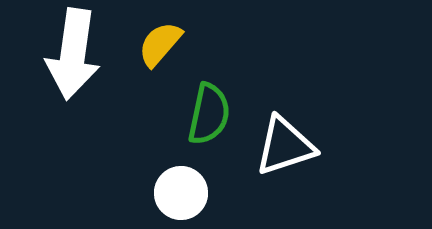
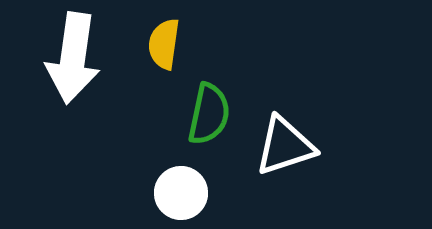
yellow semicircle: moved 4 px right; rotated 33 degrees counterclockwise
white arrow: moved 4 px down
